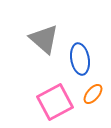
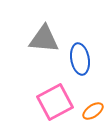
gray triangle: rotated 36 degrees counterclockwise
orange ellipse: moved 17 px down; rotated 15 degrees clockwise
